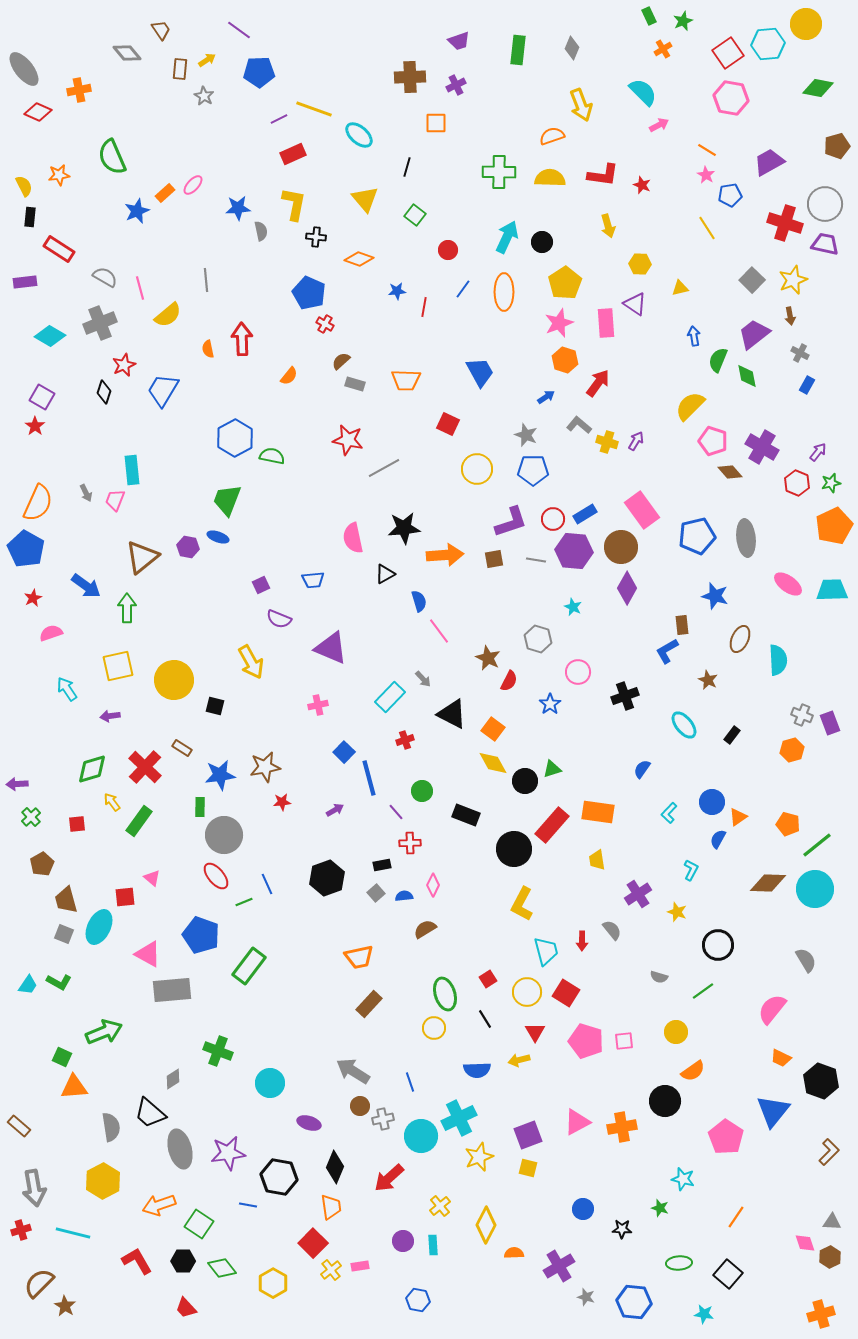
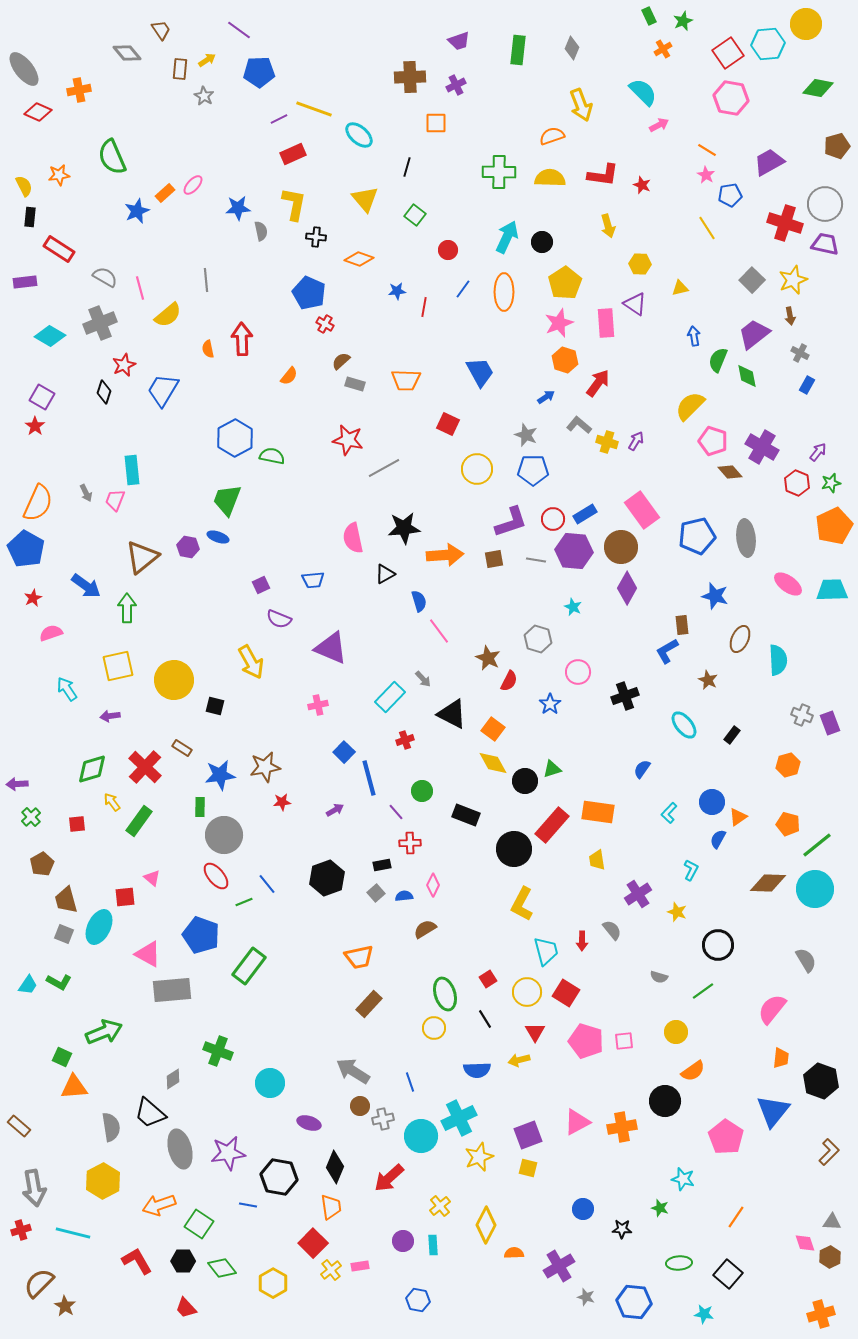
orange hexagon at (792, 750): moved 4 px left, 15 px down
blue line at (267, 884): rotated 15 degrees counterclockwise
orange trapezoid at (781, 1058): rotated 110 degrees counterclockwise
